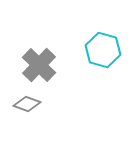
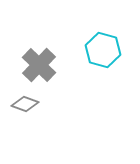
gray diamond: moved 2 px left
